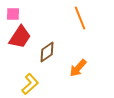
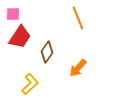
orange line: moved 2 px left
brown diamond: rotated 20 degrees counterclockwise
